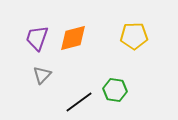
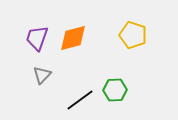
yellow pentagon: moved 1 px left, 1 px up; rotated 20 degrees clockwise
green hexagon: rotated 10 degrees counterclockwise
black line: moved 1 px right, 2 px up
